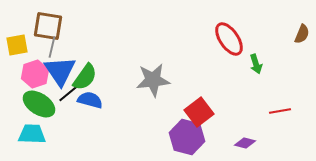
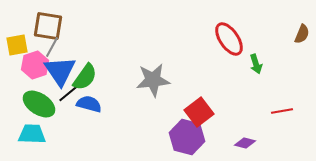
gray line: rotated 15 degrees clockwise
pink hexagon: moved 9 px up
blue semicircle: moved 1 px left, 4 px down
red line: moved 2 px right
